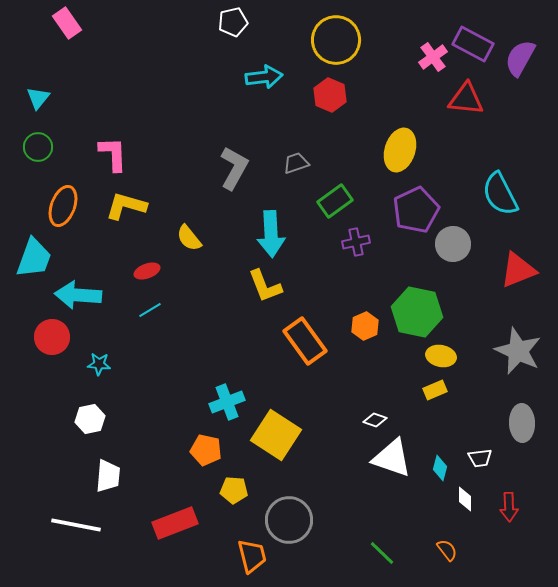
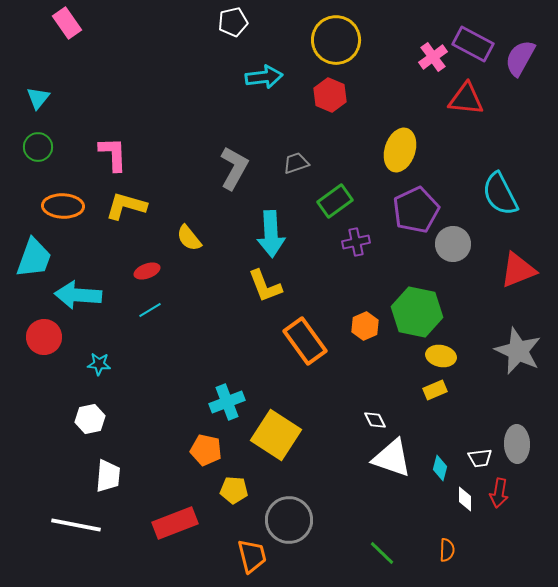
orange ellipse at (63, 206): rotated 72 degrees clockwise
red circle at (52, 337): moved 8 px left
white diamond at (375, 420): rotated 45 degrees clockwise
gray ellipse at (522, 423): moved 5 px left, 21 px down
red arrow at (509, 507): moved 10 px left, 14 px up; rotated 12 degrees clockwise
orange semicircle at (447, 550): rotated 40 degrees clockwise
